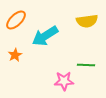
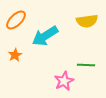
pink star: rotated 24 degrees counterclockwise
